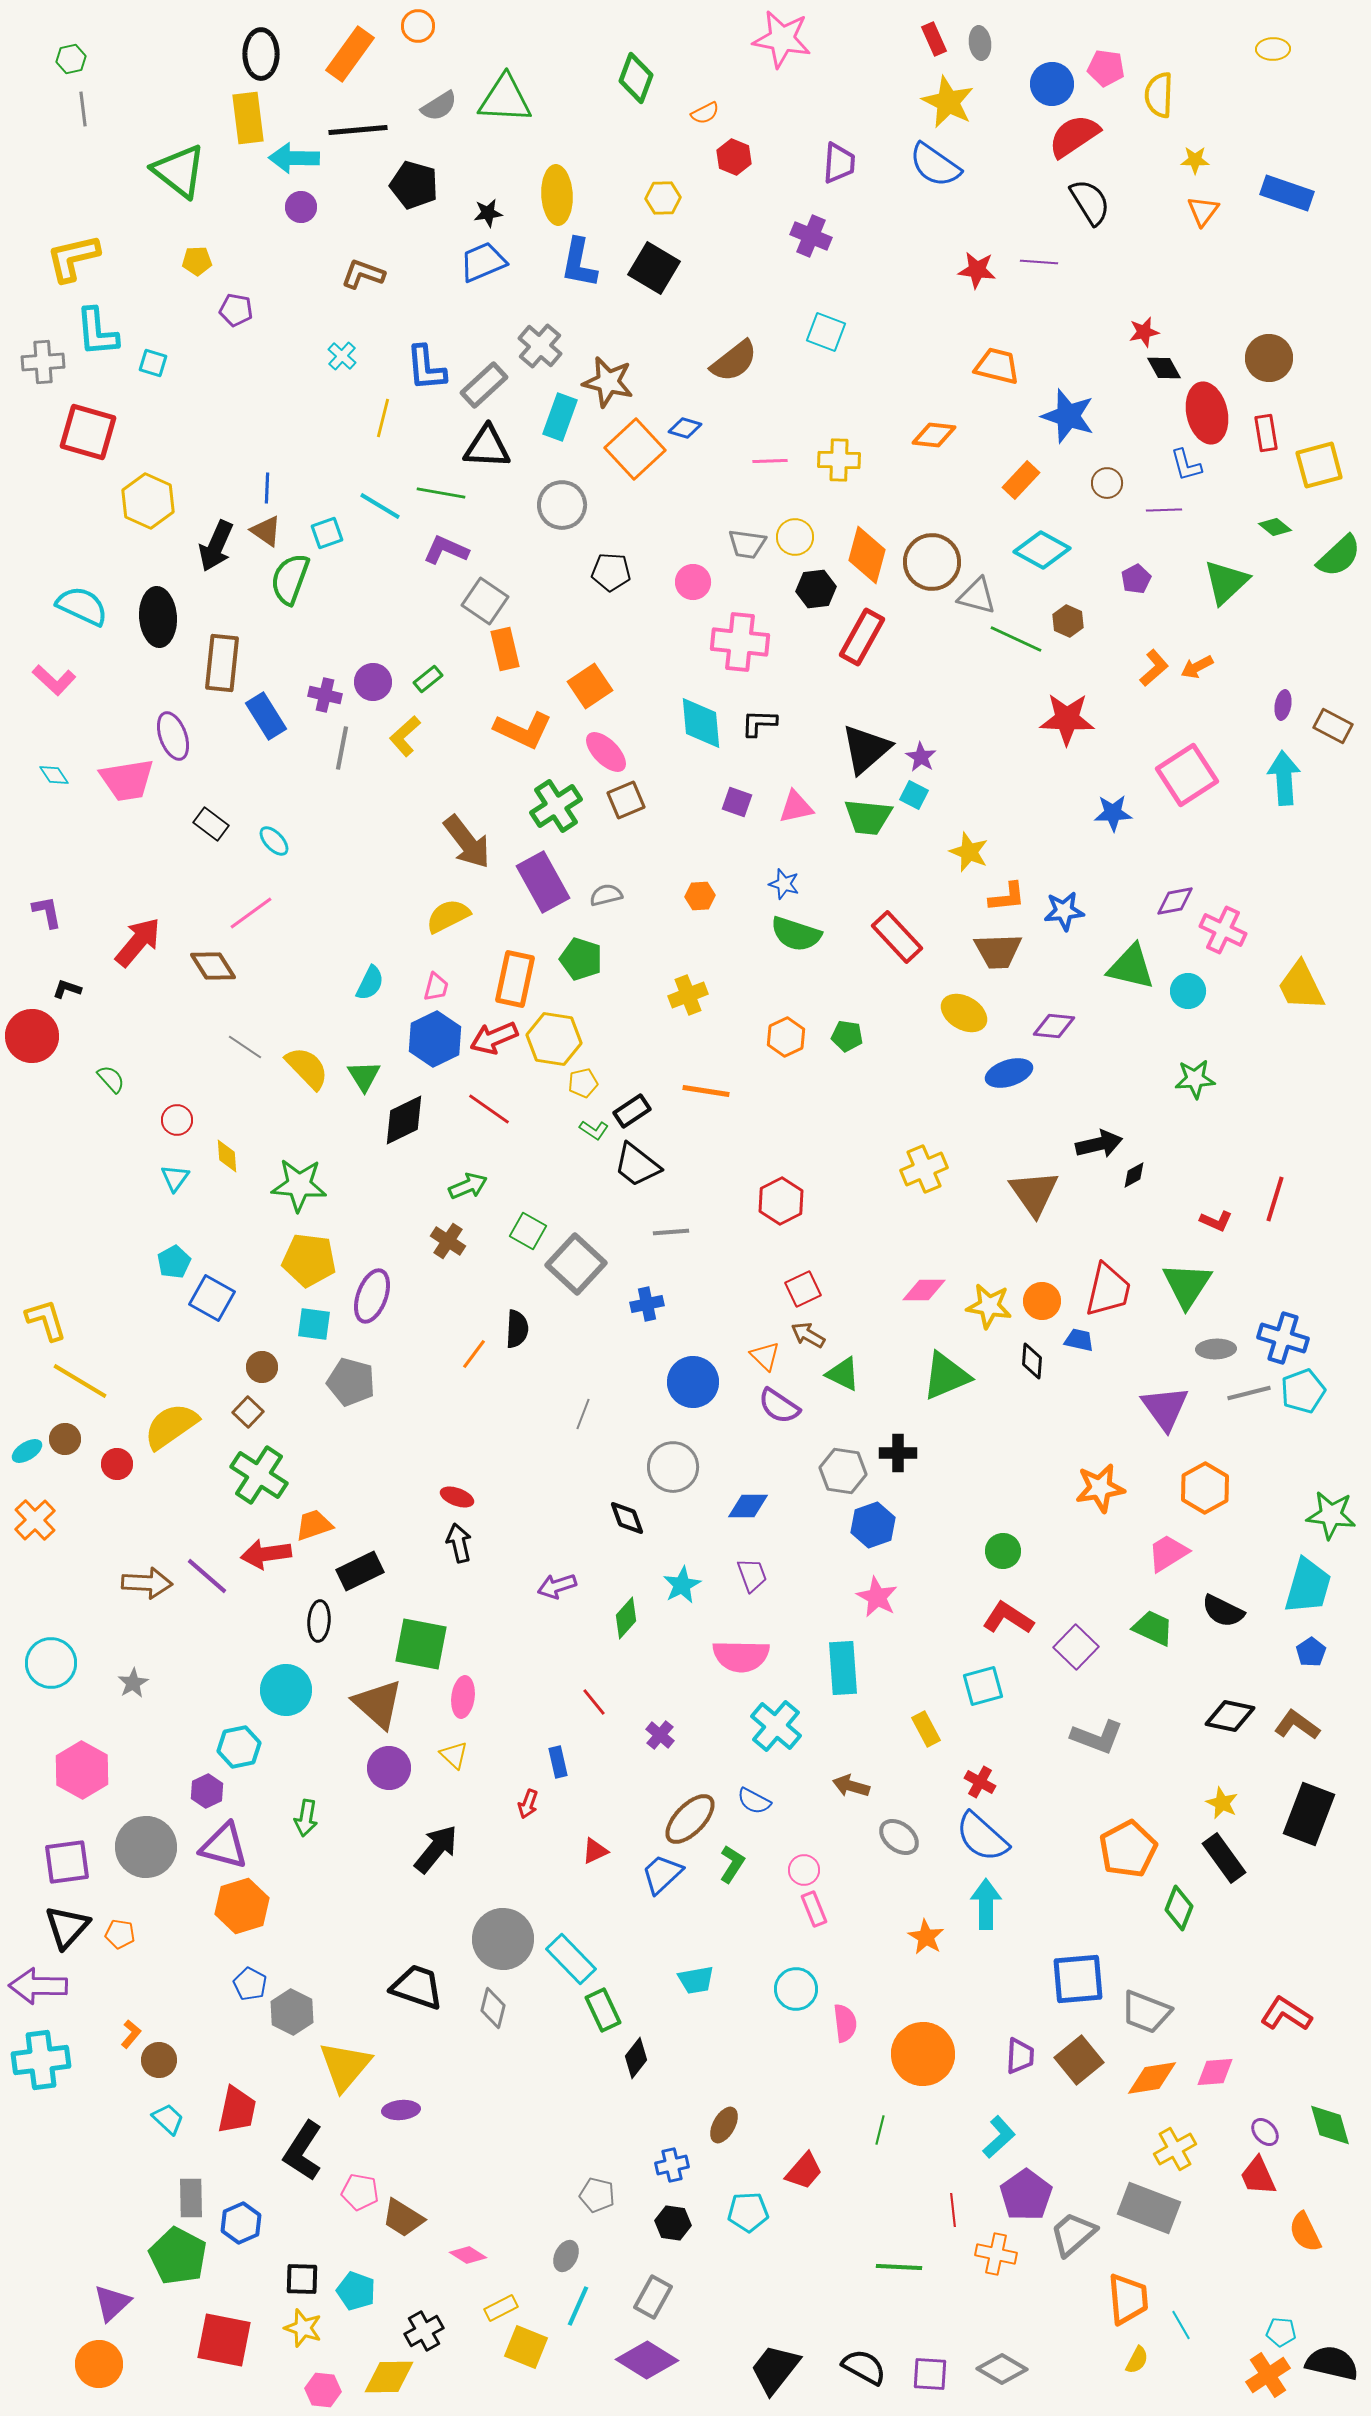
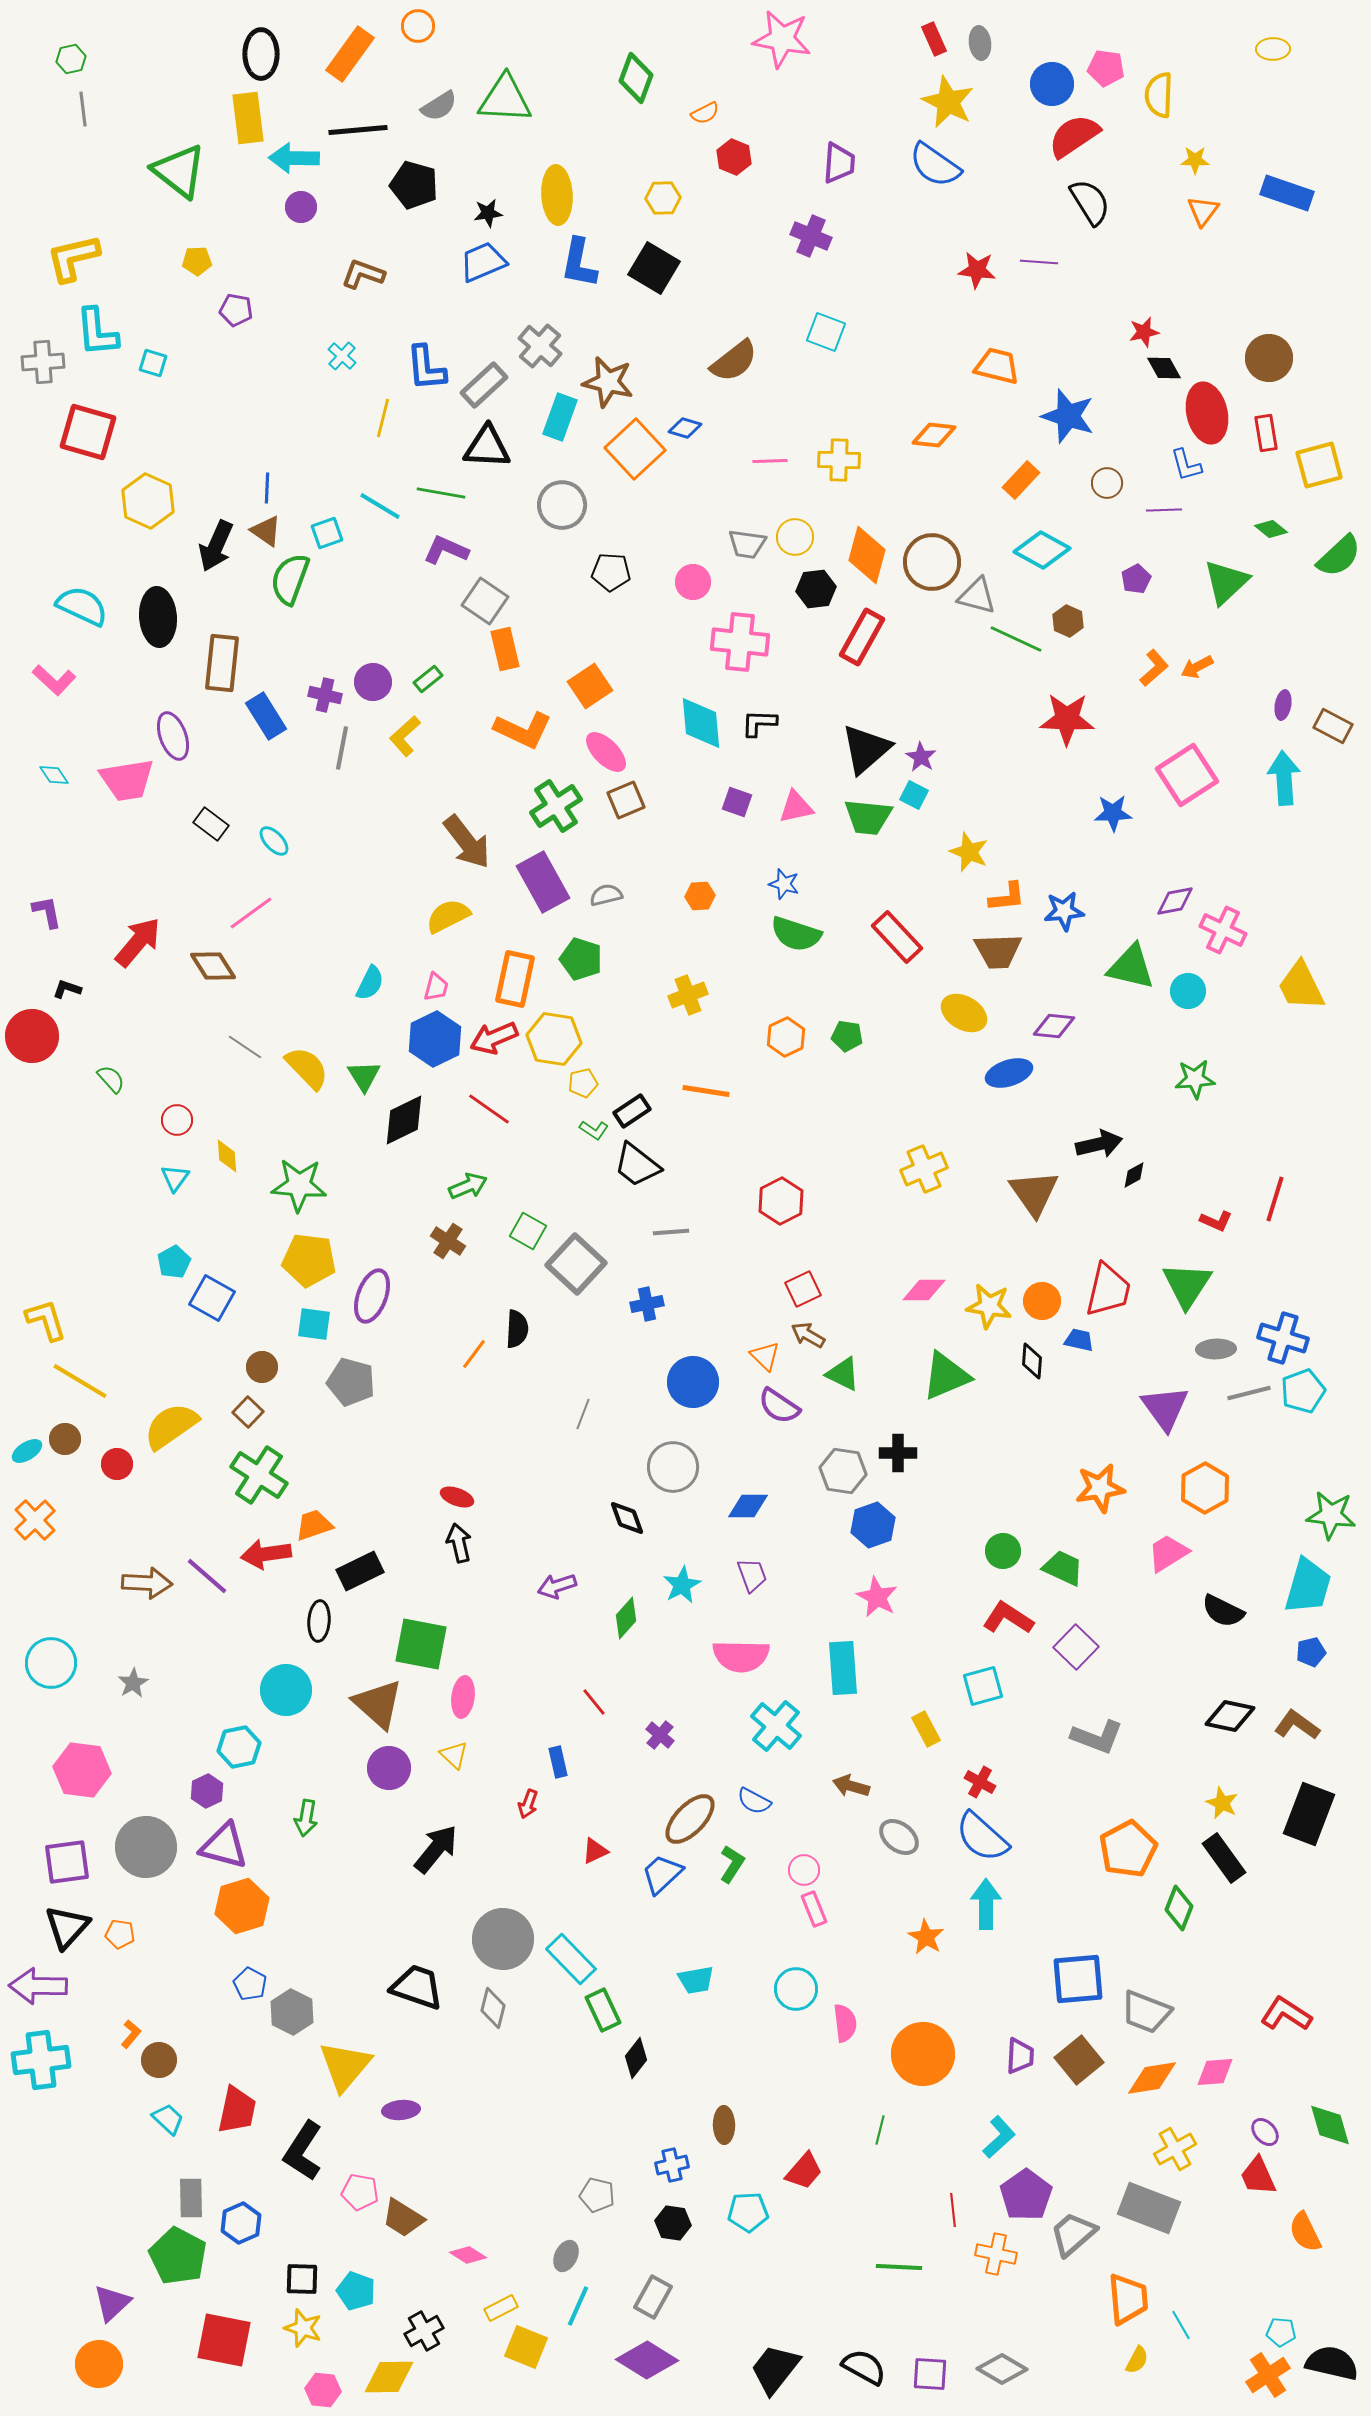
green diamond at (1275, 527): moved 4 px left, 2 px down
green trapezoid at (1153, 1628): moved 90 px left, 60 px up
blue pentagon at (1311, 1652): rotated 20 degrees clockwise
pink hexagon at (82, 1770): rotated 22 degrees counterclockwise
brown ellipse at (724, 2125): rotated 30 degrees counterclockwise
